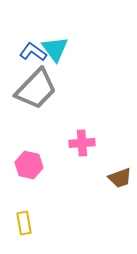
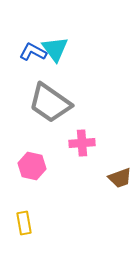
blue L-shape: rotated 8 degrees counterclockwise
gray trapezoid: moved 14 px right, 14 px down; rotated 81 degrees clockwise
pink hexagon: moved 3 px right, 1 px down
